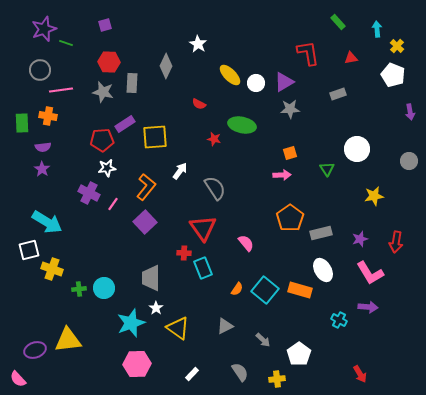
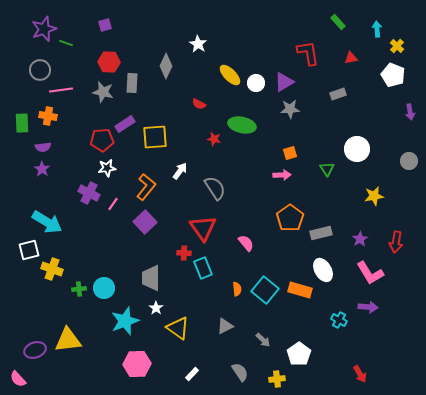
purple star at (360, 239): rotated 14 degrees counterclockwise
orange semicircle at (237, 289): rotated 40 degrees counterclockwise
cyan star at (131, 323): moved 6 px left, 2 px up
